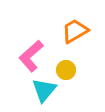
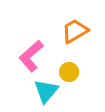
yellow circle: moved 3 px right, 2 px down
cyan triangle: moved 2 px right, 1 px down
